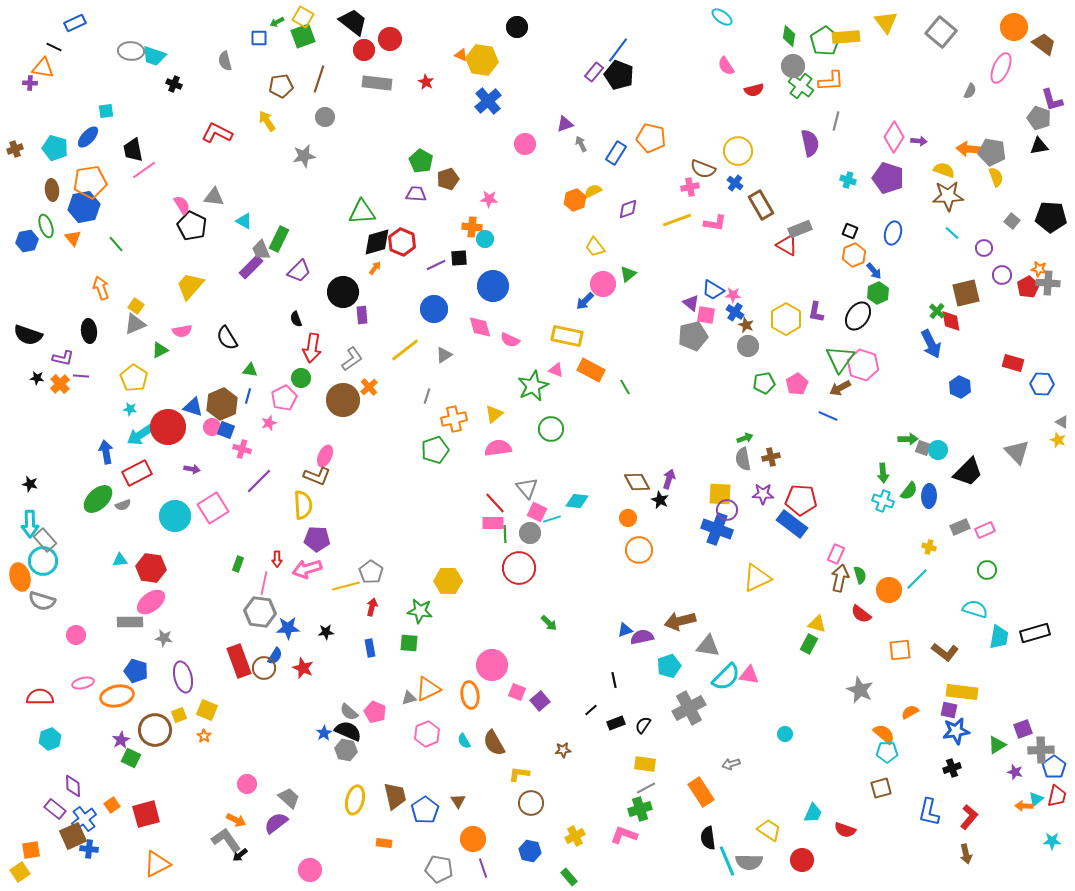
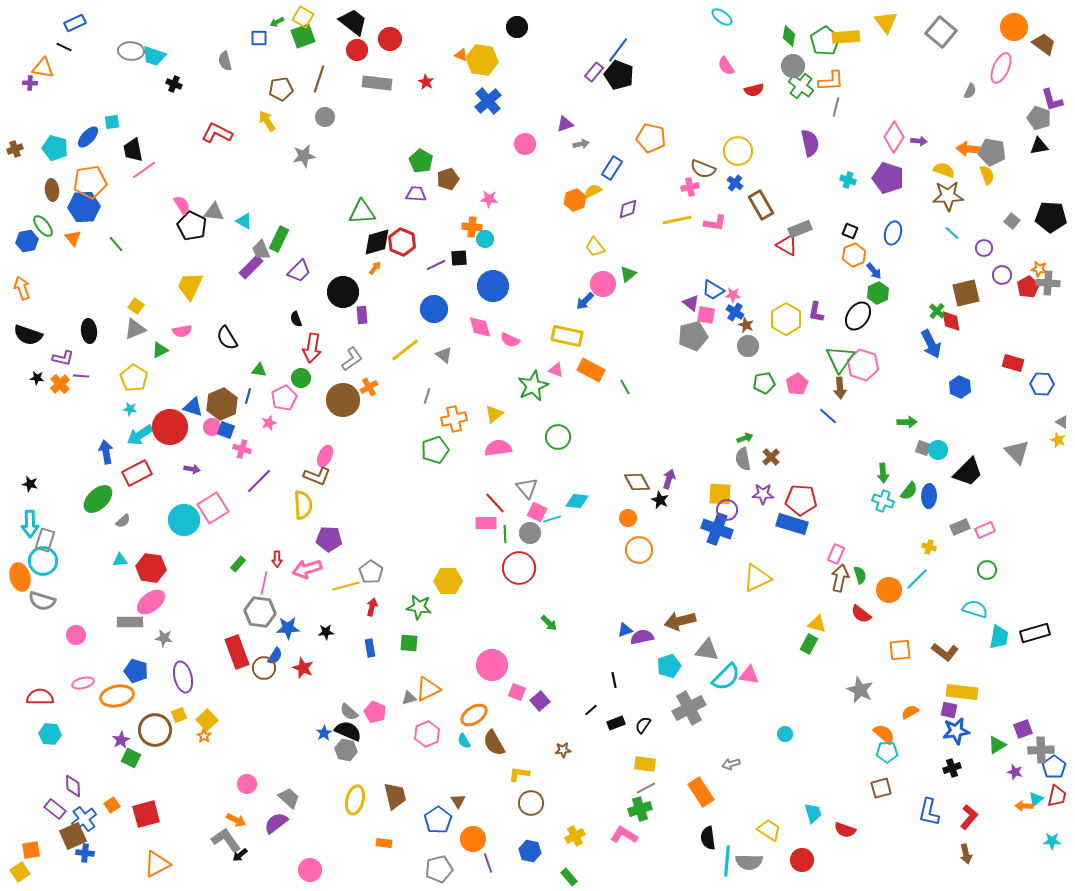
black line at (54, 47): moved 10 px right
red circle at (364, 50): moved 7 px left
brown pentagon at (281, 86): moved 3 px down
cyan square at (106, 111): moved 6 px right, 11 px down
gray line at (836, 121): moved 14 px up
gray arrow at (581, 144): rotated 105 degrees clockwise
blue rectangle at (616, 153): moved 4 px left, 15 px down
yellow semicircle at (996, 177): moved 9 px left, 2 px up
gray triangle at (214, 197): moved 15 px down
blue hexagon at (84, 207): rotated 8 degrees clockwise
yellow line at (677, 220): rotated 8 degrees clockwise
green ellipse at (46, 226): moved 3 px left; rotated 20 degrees counterclockwise
yellow trapezoid at (190, 286): rotated 16 degrees counterclockwise
orange arrow at (101, 288): moved 79 px left
gray triangle at (135, 324): moved 5 px down
gray triangle at (444, 355): rotated 48 degrees counterclockwise
green triangle at (250, 370): moved 9 px right
orange cross at (369, 387): rotated 12 degrees clockwise
brown arrow at (840, 388): rotated 65 degrees counterclockwise
blue line at (828, 416): rotated 18 degrees clockwise
red circle at (168, 427): moved 2 px right
green circle at (551, 429): moved 7 px right, 8 px down
green arrow at (908, 439): moved 1 px left, 17 px up
brown cross at (771, 457): rotated 30 degrees counterclockwise
gray semicircle at (123, 505): moved 16 px down; rotated 21 degrees counterclockwise
cyan circle at (175, 516): moved 9 px right, 4 px down
pink rectangle at (493, 523): moved 7 px left
blue rectangle at (792, 524): rotated 20 degrees counterclockwise
purple pentagon at (317, 539): moved 12 px right
gray rectangle at (45, 540): rotated 60 degrees clockwise
green rectangle at (238, 564): rotated 21 degrees clockwise
green star at (420, 611): moved 1 px left, 4 px up
gray triangle at (708, 646): moved 1 px left, 4 px down
red rectangle at (239, 661): moved 2 px left, 9 px up
orange ellipse at (470, 695): moved 4 px right, 20 px down; rotated 64 degrees clockwise
yellow square at (207, 710): moved 10 px down; rotated 25 degrees clockwise
cyan hexagon at (50, 739): moved 5 px up; rotated 25 degrees clockwise
blue pentagon at (425, 810): moved 13 px right, 10 px down
cyan trapezoid at (813, 813): rotated 40 degrees counterclockwise
pink L-shape at (624, 835): rotated 12 degrees clockwise
blue cross at (89, 849): moved 4 px left, 4 px down
cyan line at (727, 861): rotated 28 degrees clockwise
purple line at (483, 868): moved 5 px right, 5 px up
gray pentagon at (439, 869): rotated 24 degrees counterclockwise
